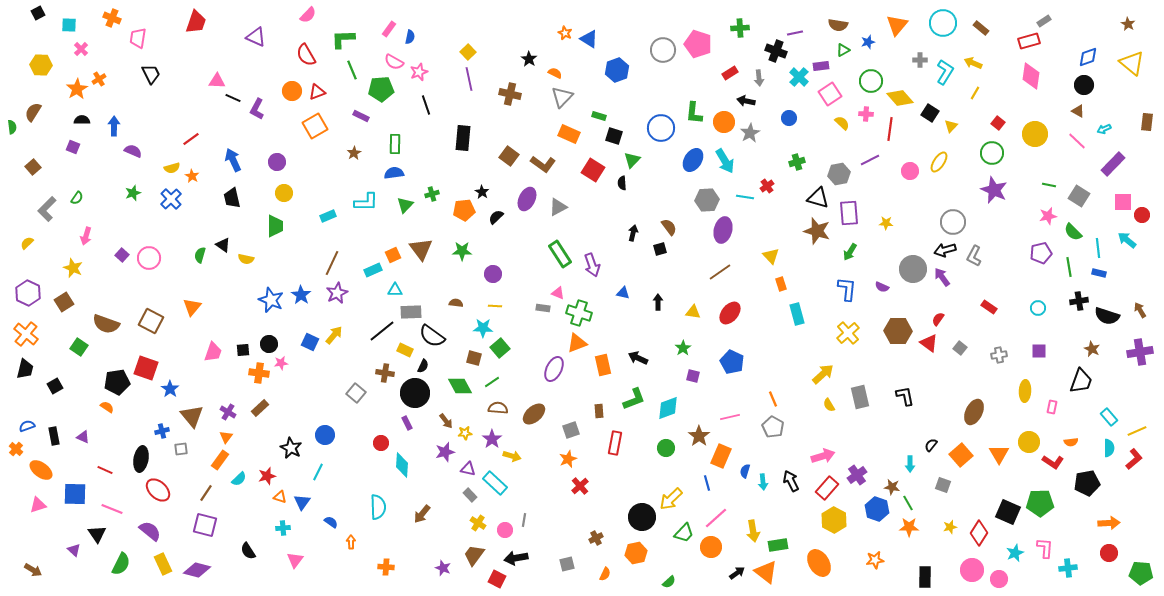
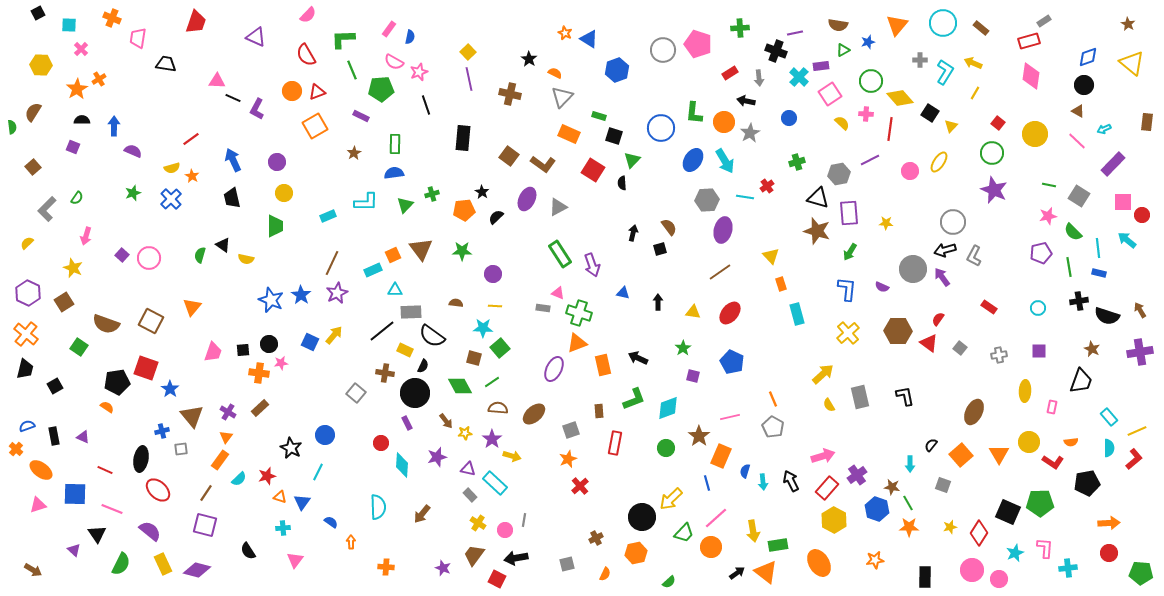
black trapezoid at (151, 74): moved 15 px right, 10 px up; rotated 55 degrees counterclockwise
purple star at (445, 452): moved 8 px left, 5 px down
